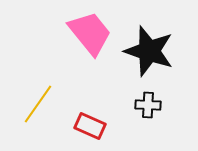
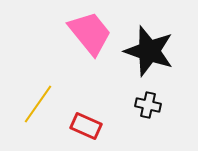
black cross: rotated 10 degrees clockwise
red rectangle: moved 4 px left
